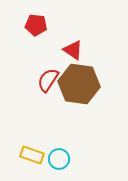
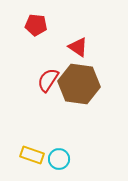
red triangle: moved 5 px right, 3 px up
